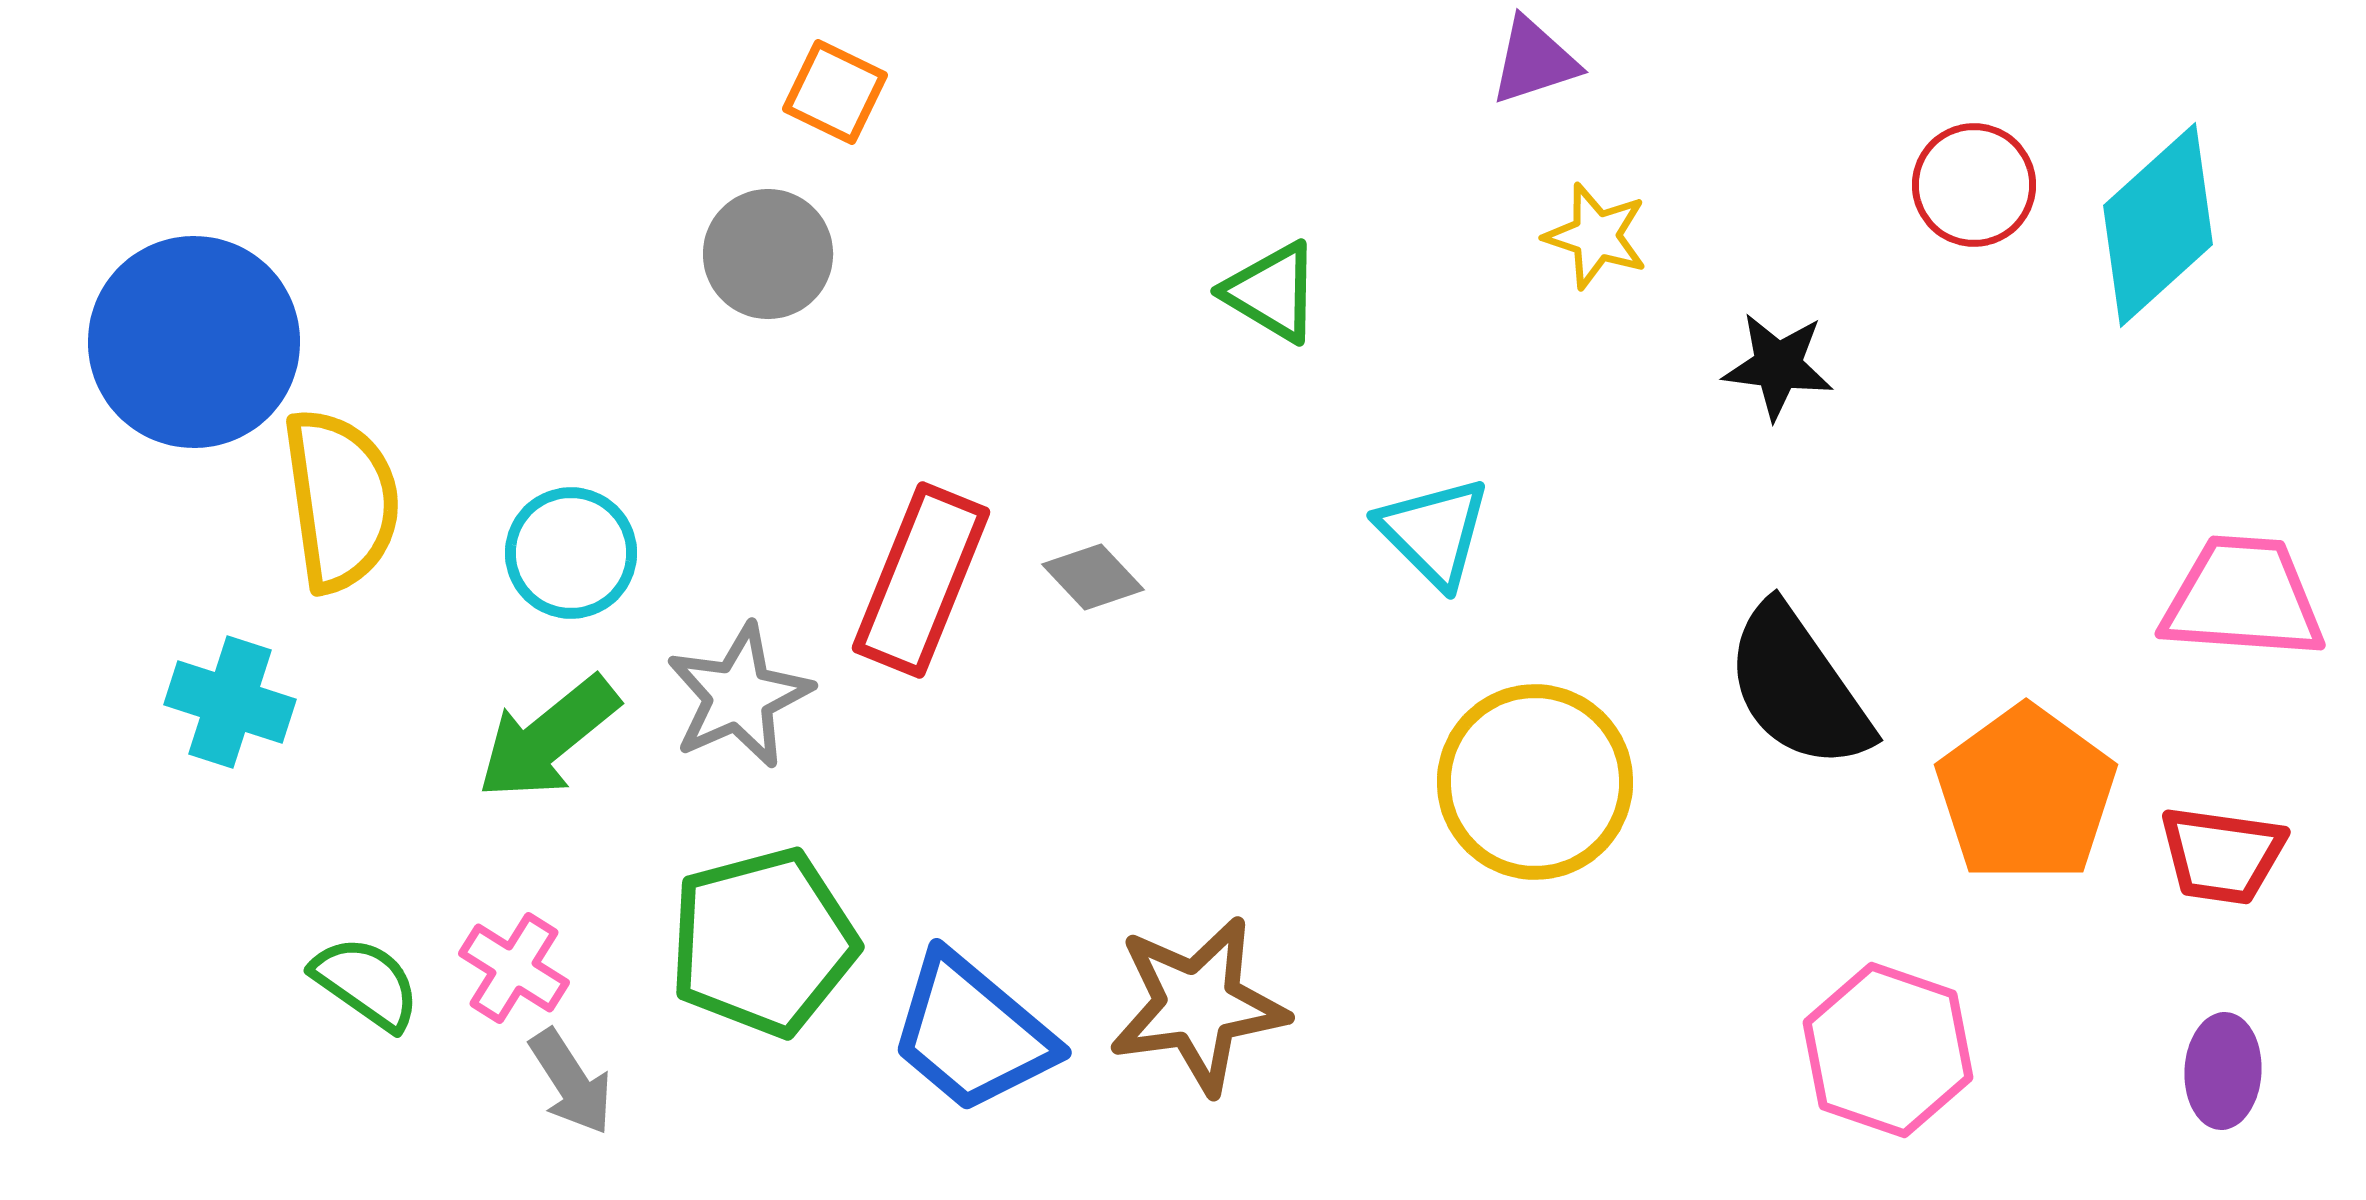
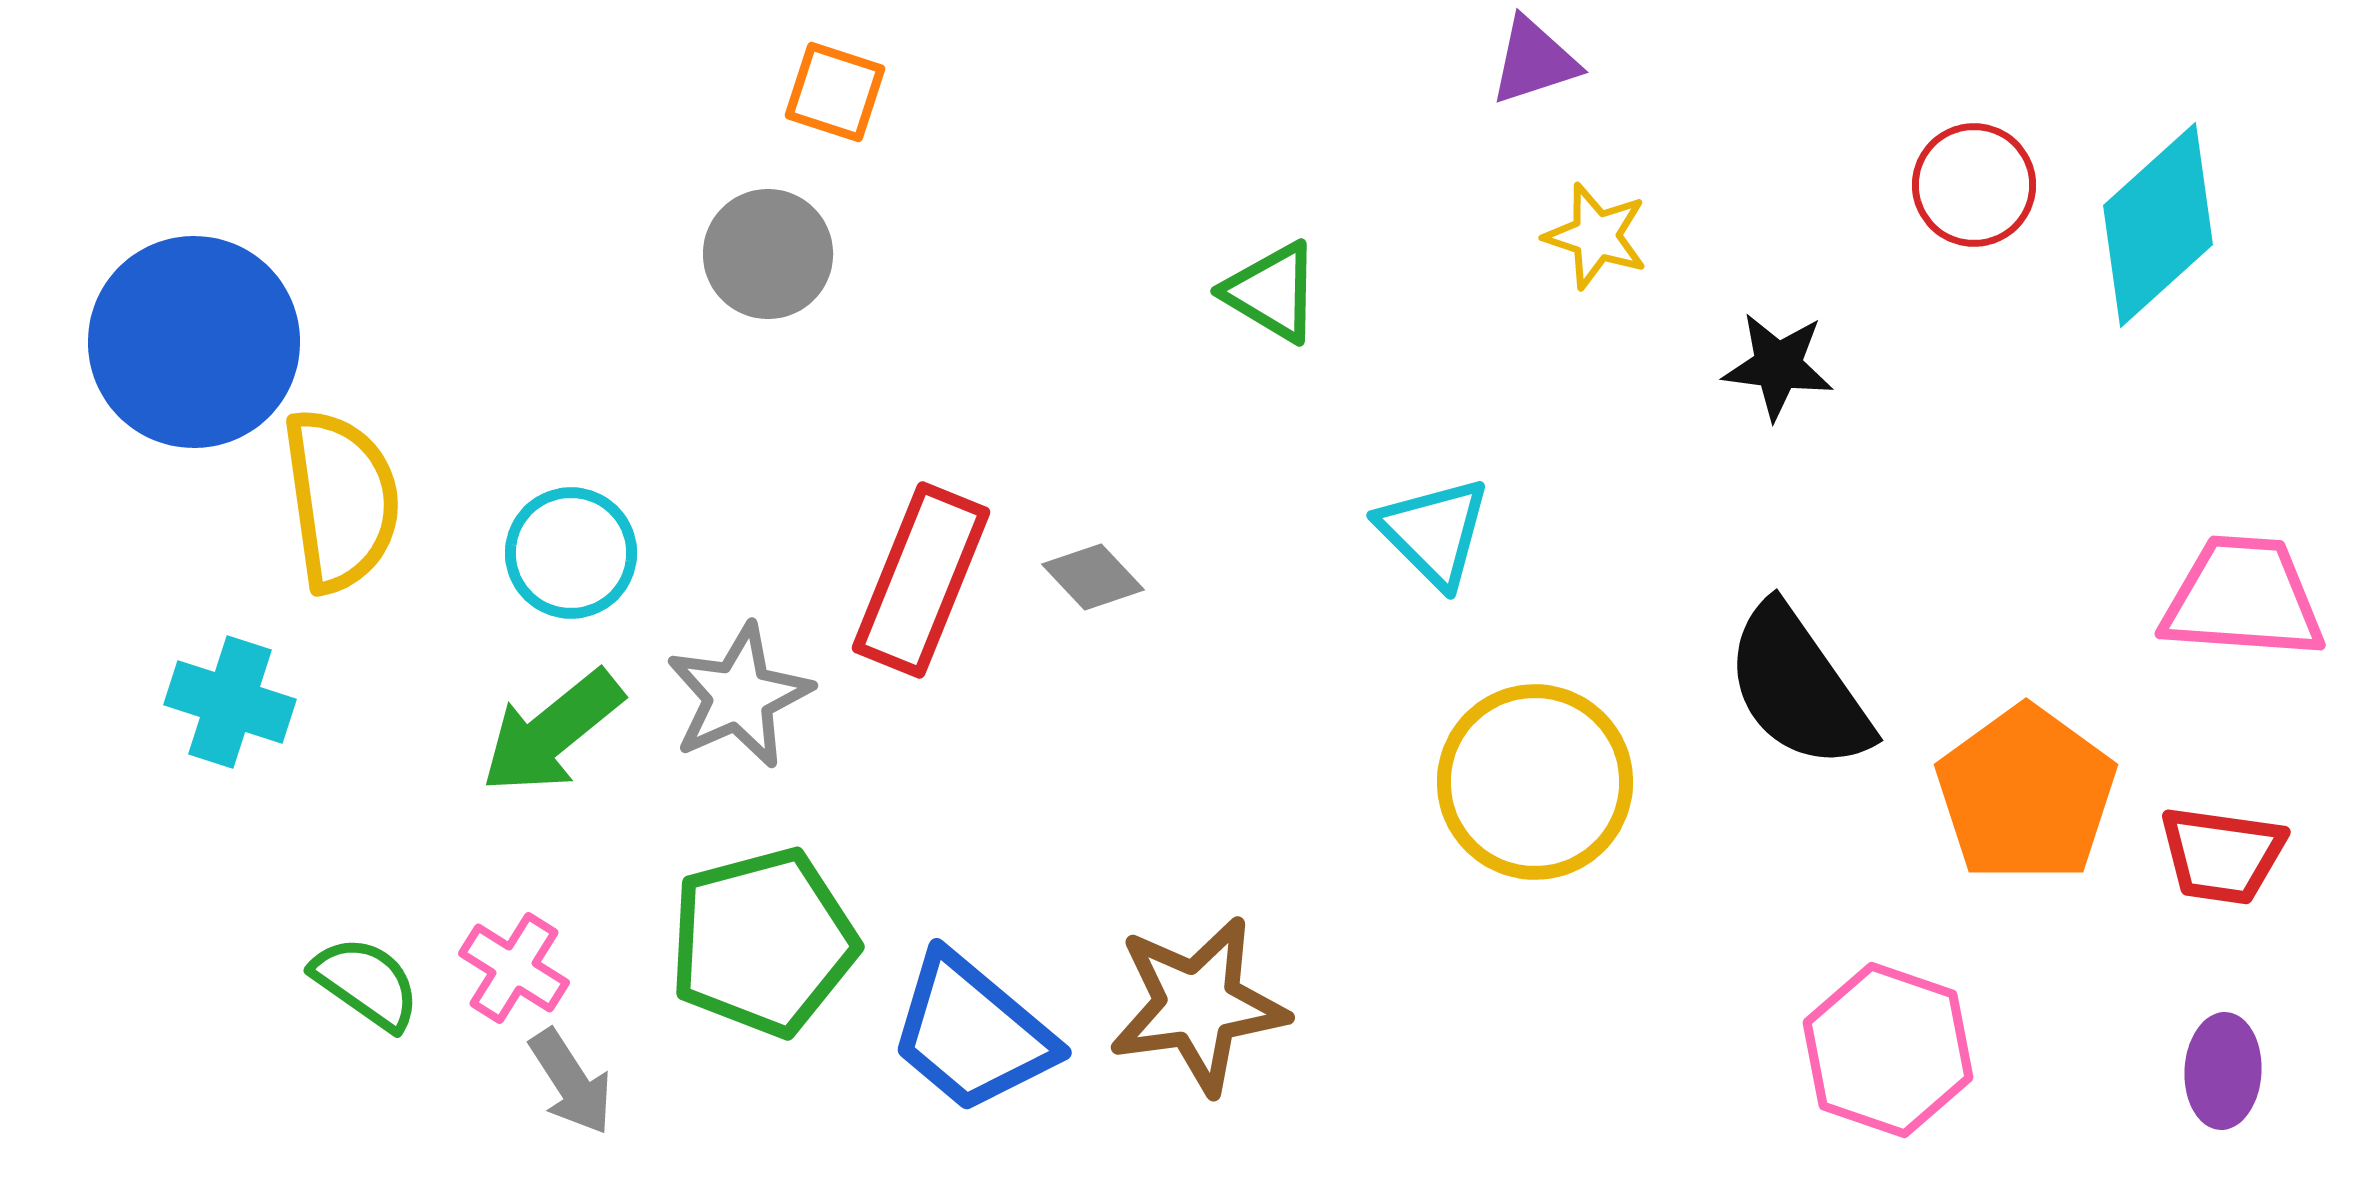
orange square: rotated 8 degrees counterclockwise
green arrow: moved 4 px right, 6 px up
